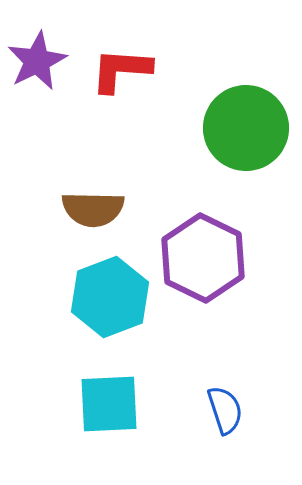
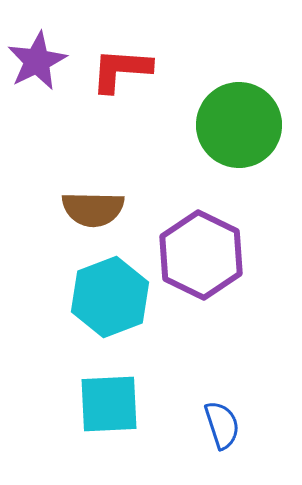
green circle: moved 7 px left, 3 px up
purple hexagon: moved 2 px left, 3 px up
blue semicircle: moved 3 px left, 15 px down
